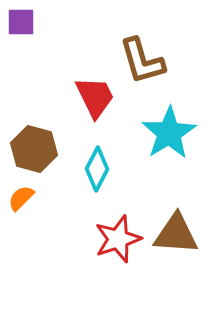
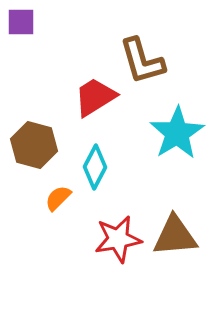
red trapezoid: rotated 96 degrees counterclockwise
cyan star: moved 8 px right
brown hexagon: moved 4 px up
cyan diamond: moved 2 px left, 2 px up
orange semicircle: moved 37 px right
brown triangle: moved 1 px left, 2 px down; rotated 9 degrees counterclockwise
red star: rotated 9 degrees clockwise
